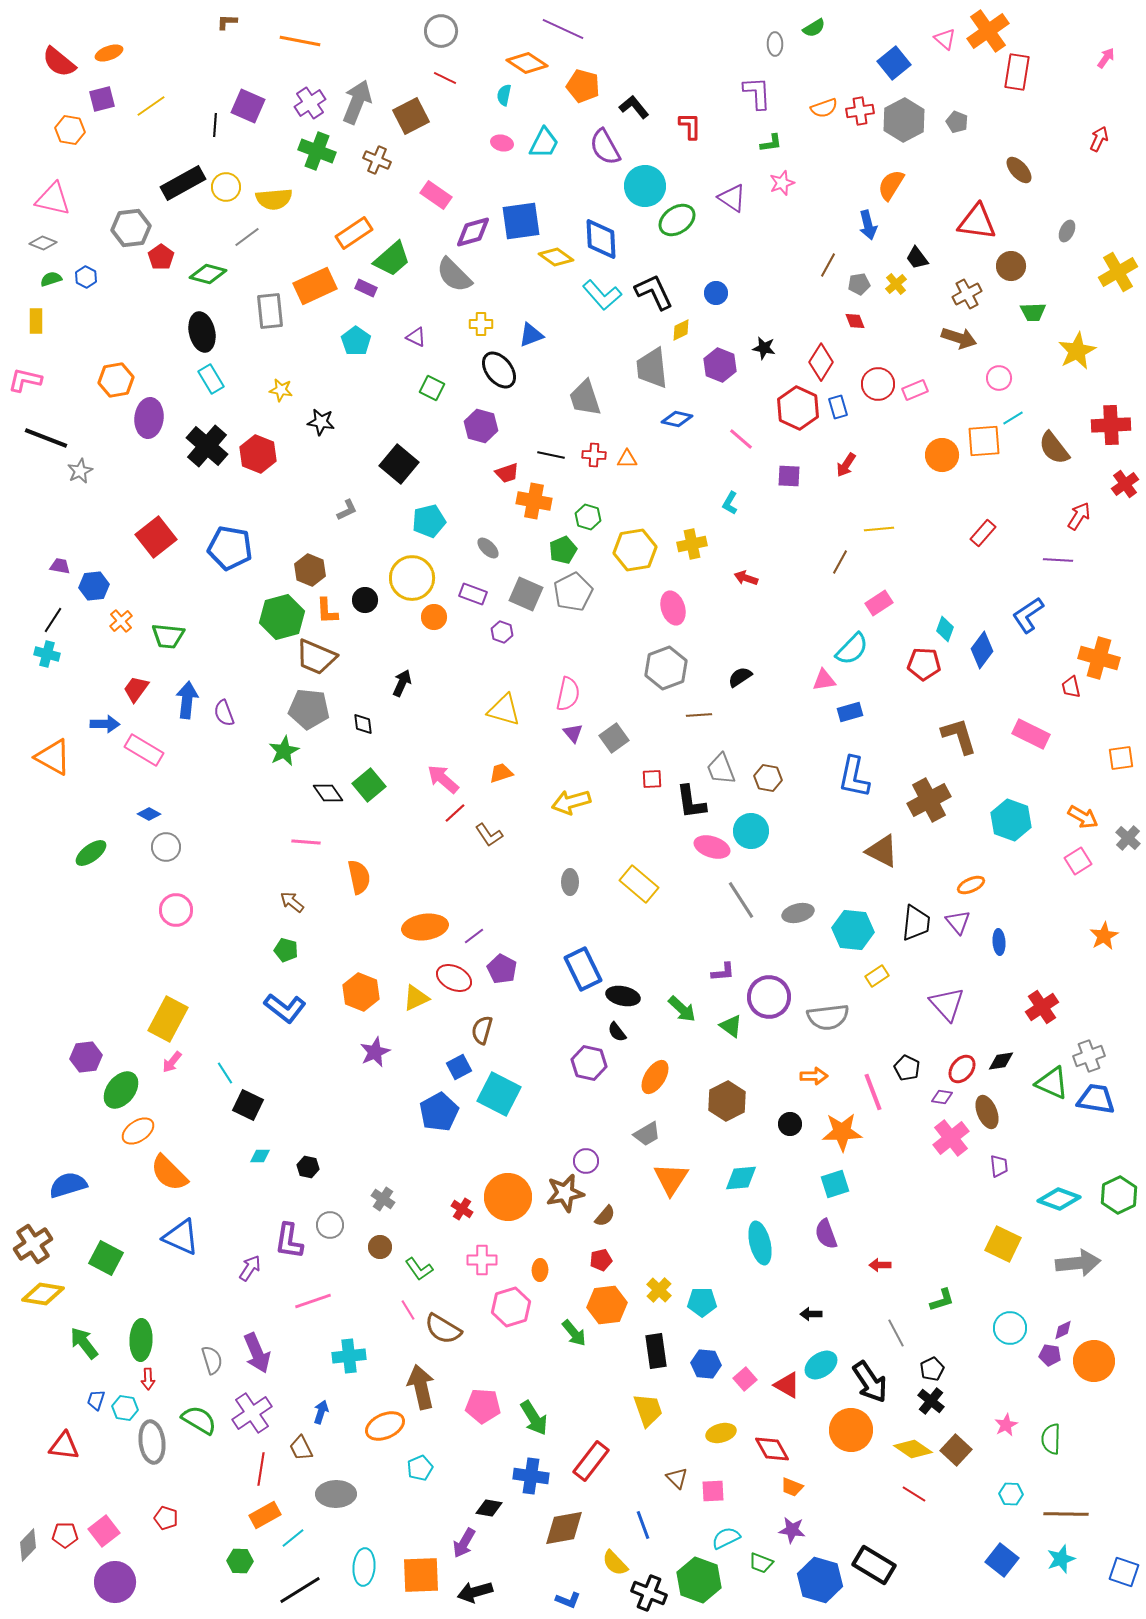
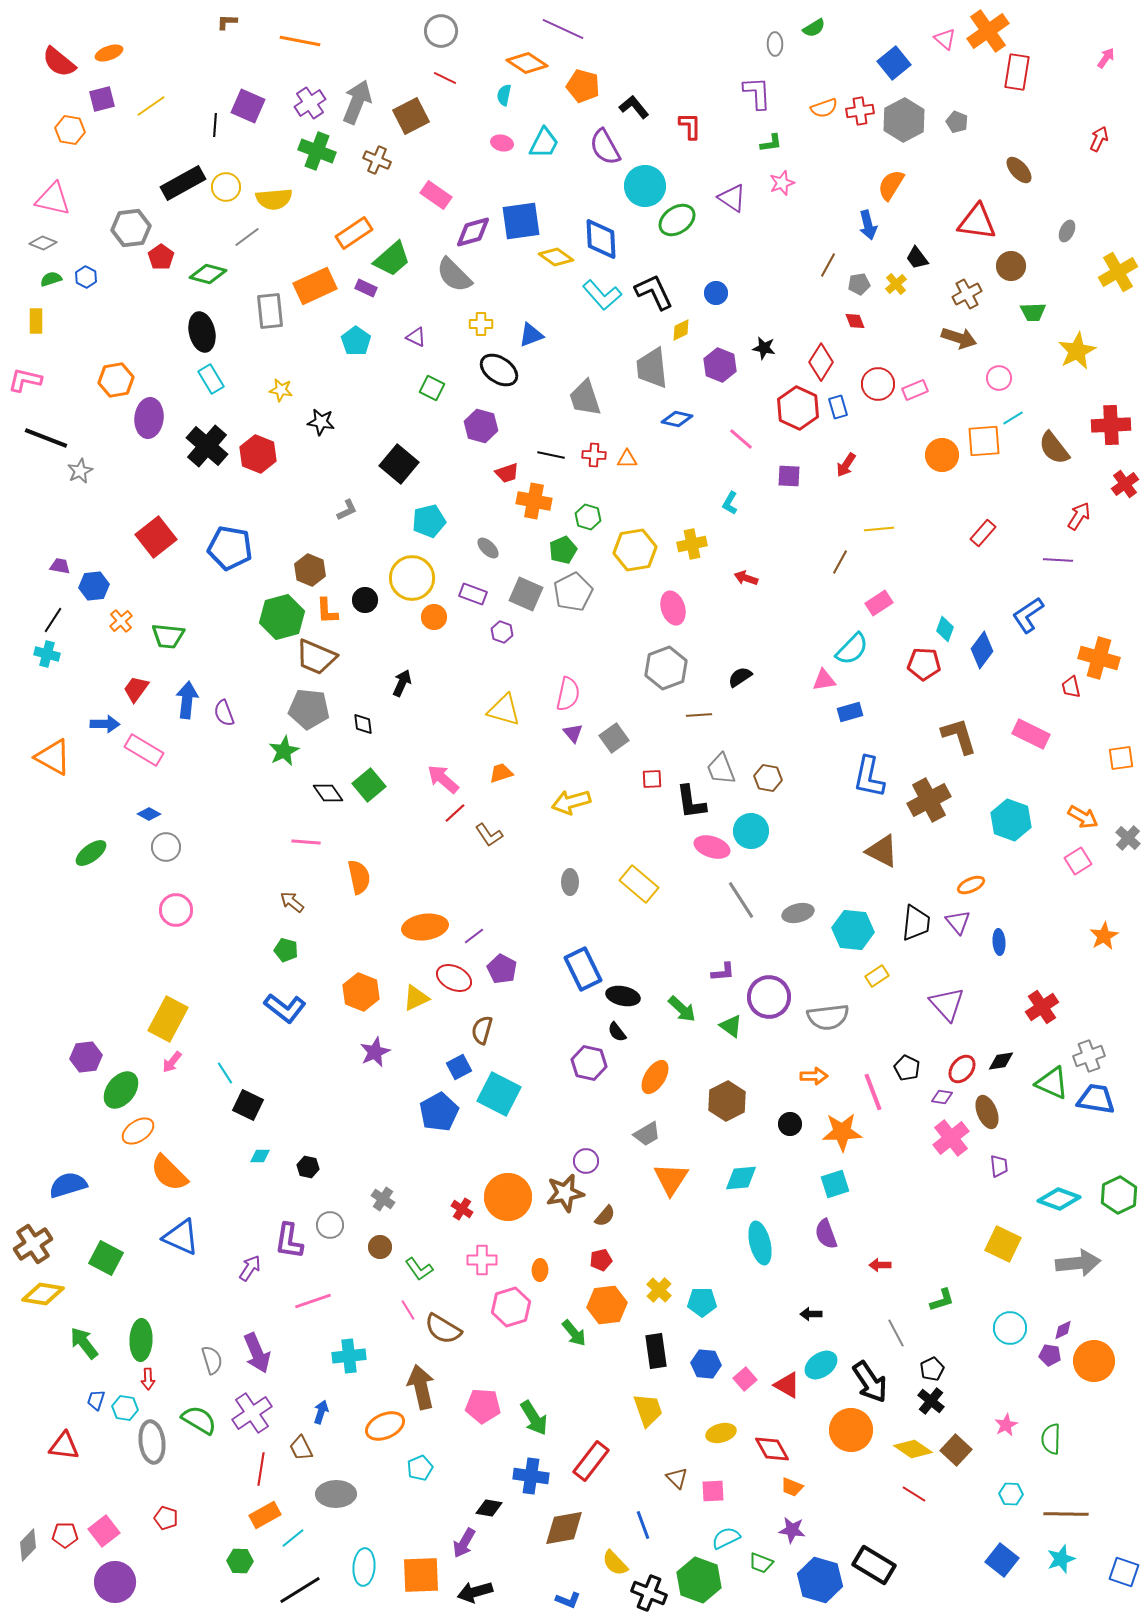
black ellipse at (499, 370): rotated 18 degrees counterclockwise
blue L-shape at (854, 777): moved 15 px right
